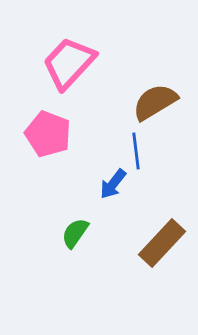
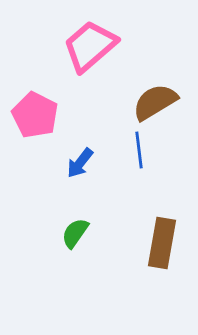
pink trapezoid: moved 21 px right, 17 px up; rotated 6 degrees clockwise
pink pentagon: moved 13 px left, 19 px up; rotated 6 degrees clockwise
blue line: moved 3 px right, 1 px up
blue arrow: moved 33 px left, 21 px up
brown rectangle: rotated 33 degrees counterclockwise
